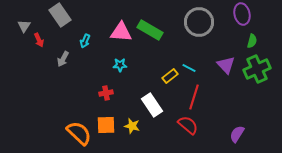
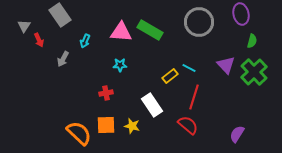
purple ellipse: moved 1 px left
green cross: moved 3 px left, 3 px down; rotated 20 degrees counterclockwise
